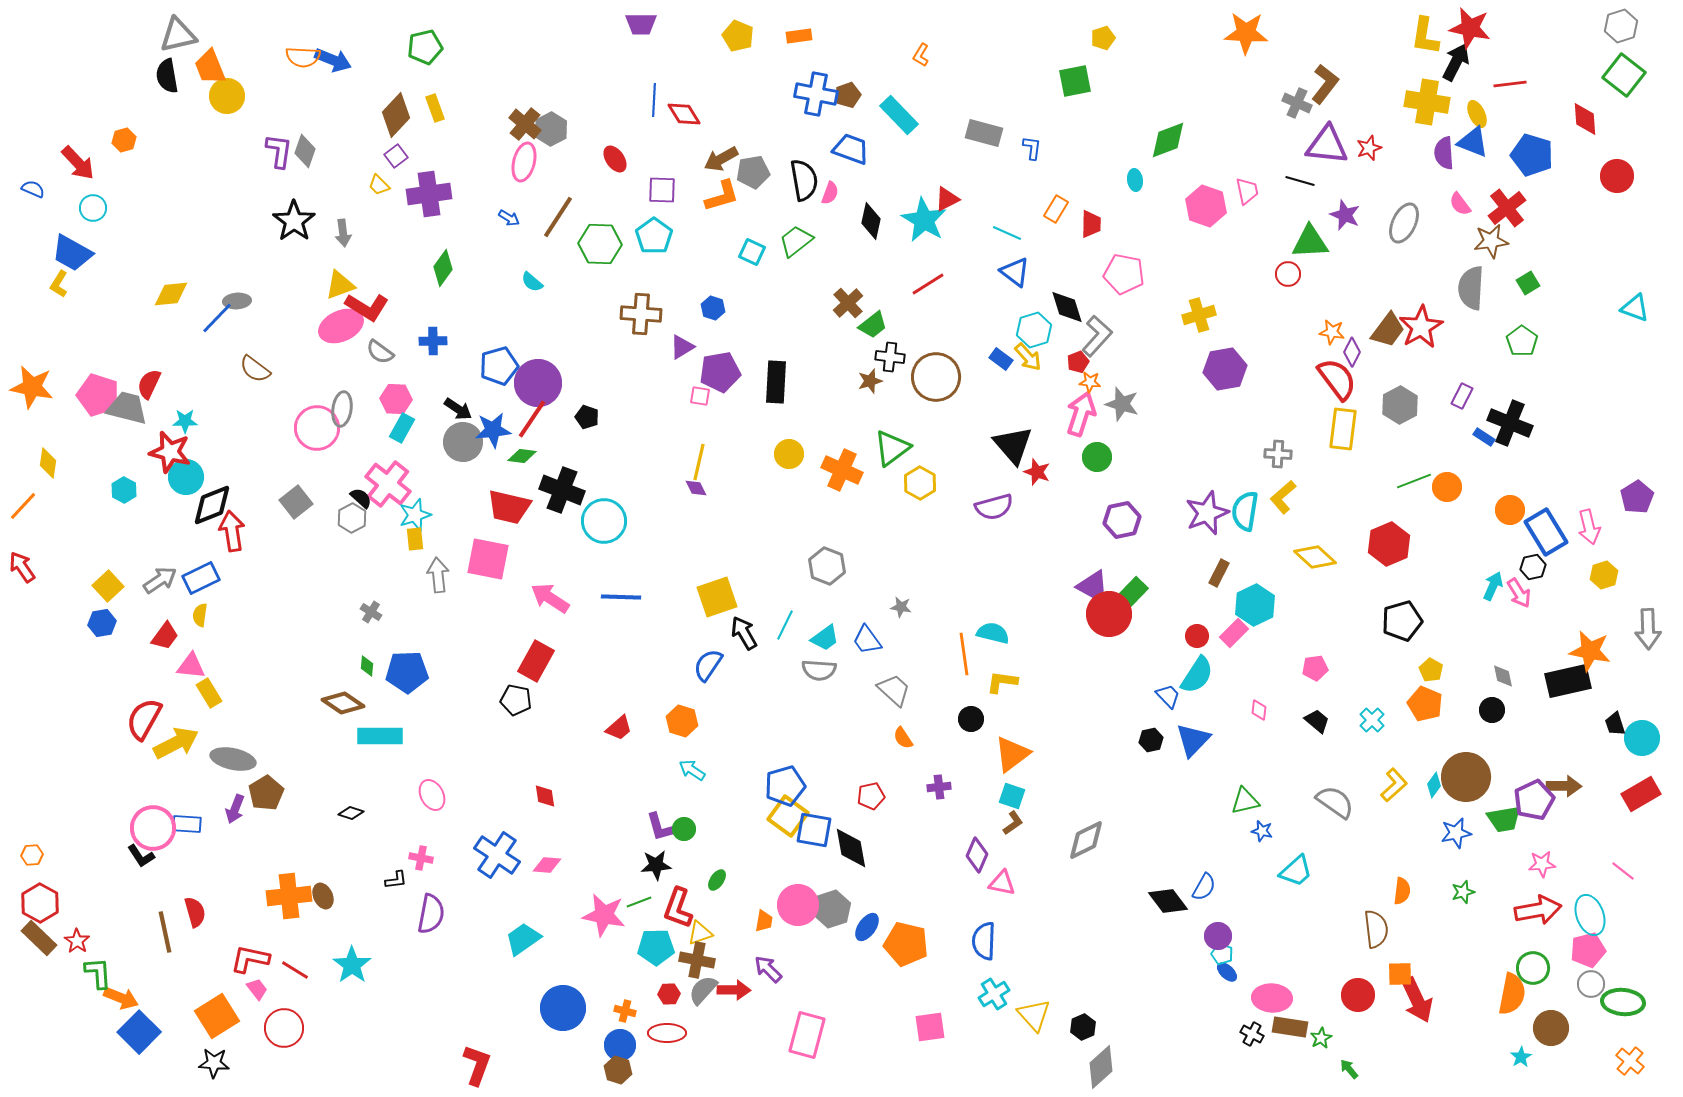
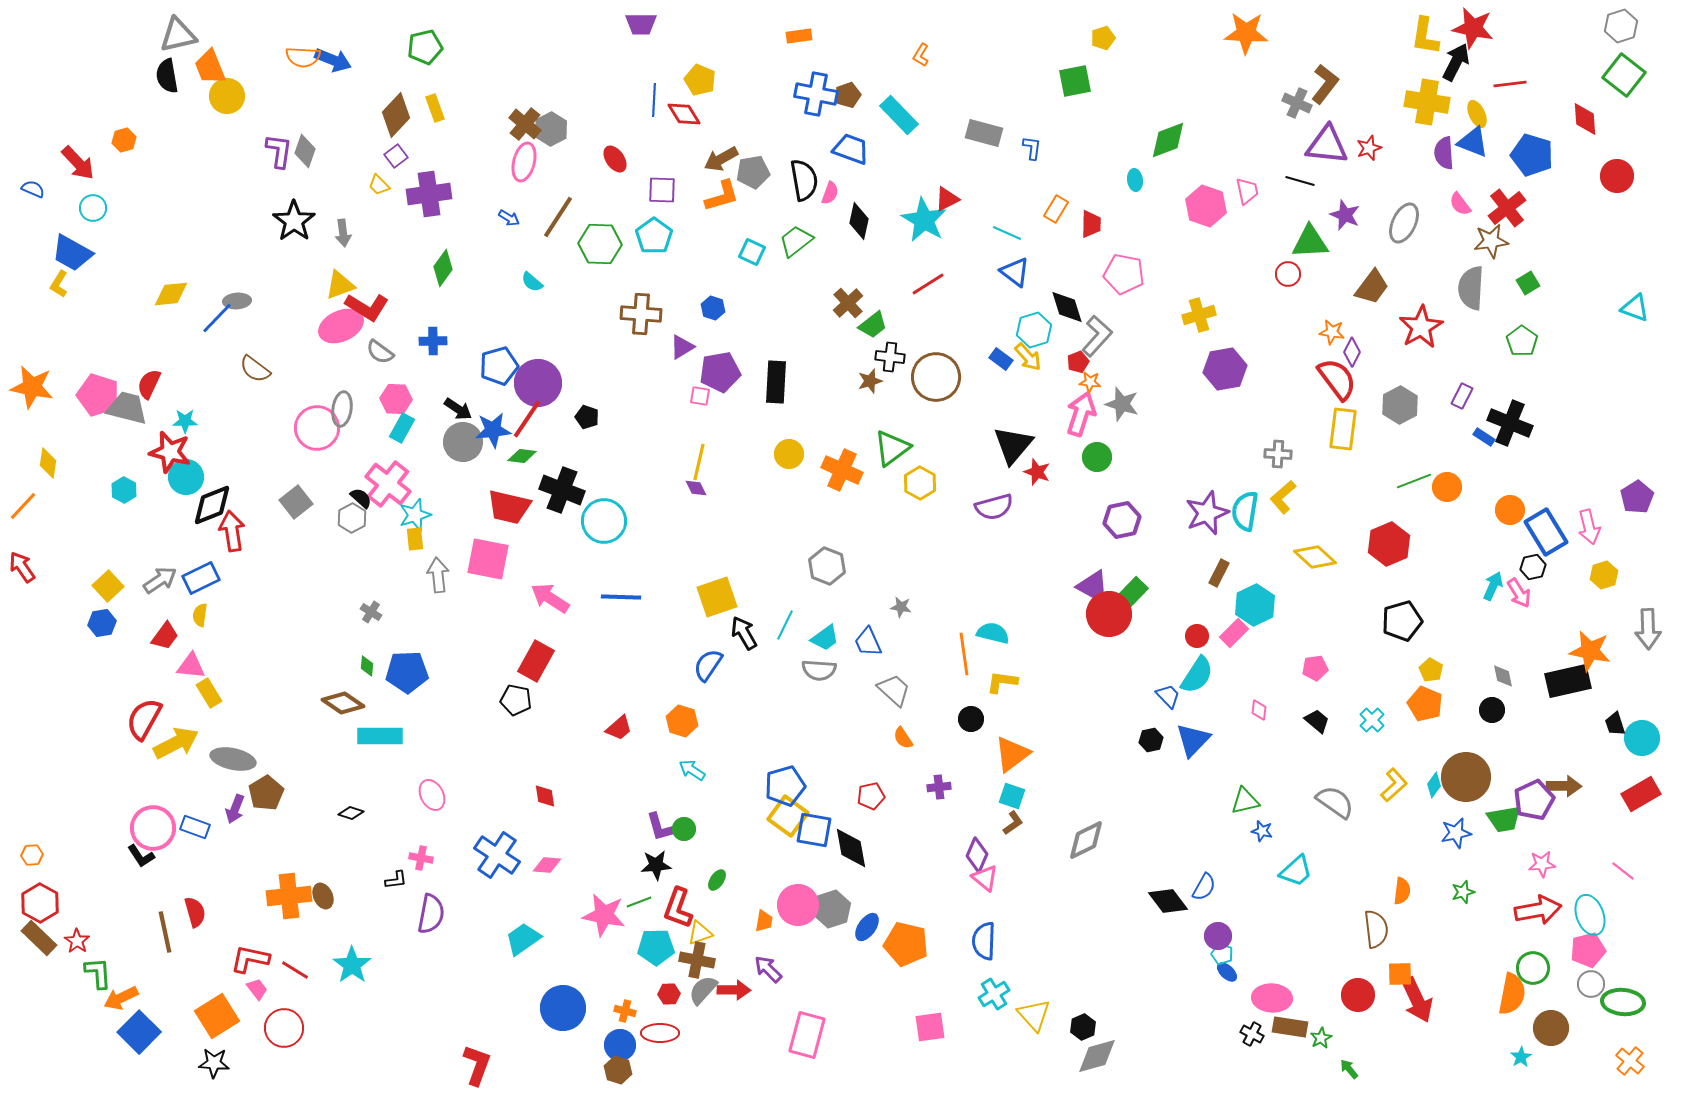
red star at (1470, 28): moved 3 px right
yellow pentagon at (738, 36): moved 38 px left, 44 px down
black diamond at (871, 221): moved 12 px left
brown trapezoid at (1388, 330): moved 16 px left, 43 px up
red line at (532, 419): moved 5 px left
black triangle at (1013, 445): rotated 21 degrees clockwise
blue trapezoid at (867, 640): moved 1 px right, 2 px down; rotated 12 degrees clockwise
blue rectangle at (187, 824): moved 8 px right, 3 px down; rotated 16 degrees clockwise
pink triangle at (1002, 883): moved 17 px left, 5 px up; rotated 28 degrees clockwise
orange arrow at (121, 998): rotated 132 degrees clockwise
red ellipse at (667, 1033): moved 7 px left
gray diamond at (1101, 1067): moved 4 px left, 11 px up; rotated 27 degrees clockwise
